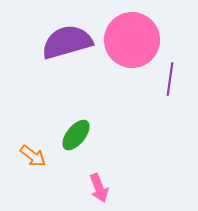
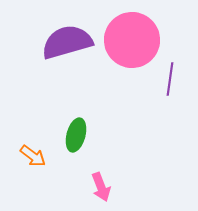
green ellipse: rotated 24 degrees counterclockwise
pink arrow: moved 2 px right, 1 px up
